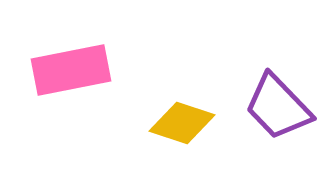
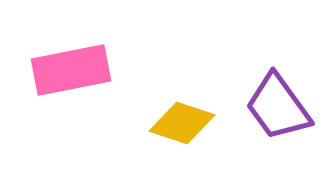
purple trapezoid: rotated 8 degrees clockwise
